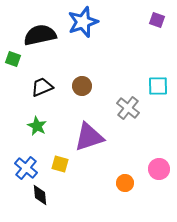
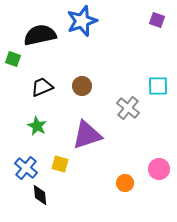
blue star: moved 1 px left, 1 px up
purple triangle: moved 2 px left, 2 px up
